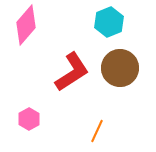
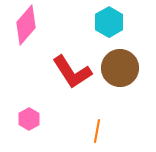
cyan hexagon: rotated 8 degrees counterclockwise
red L-shape: rotated 90 degrees clockwise
orange line: rotated 15 degrees counterclockwise
